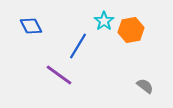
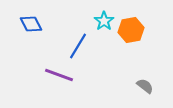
blue diamond: moved 2 px up
purple line: rotated 16 degrees counterclockwise
